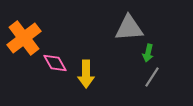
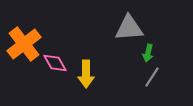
orange cross: moved 6 px down
